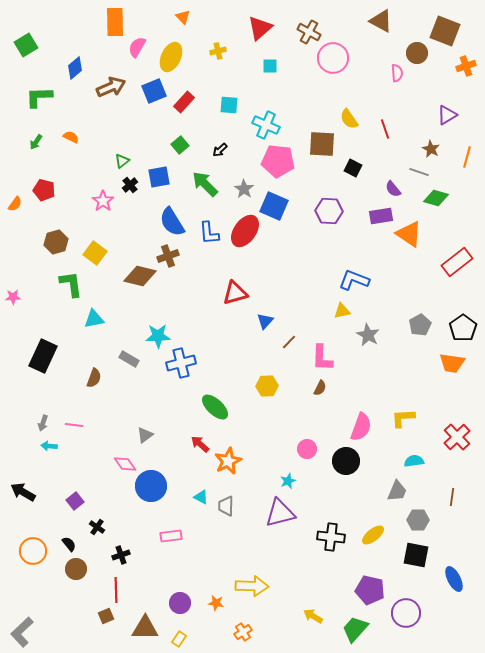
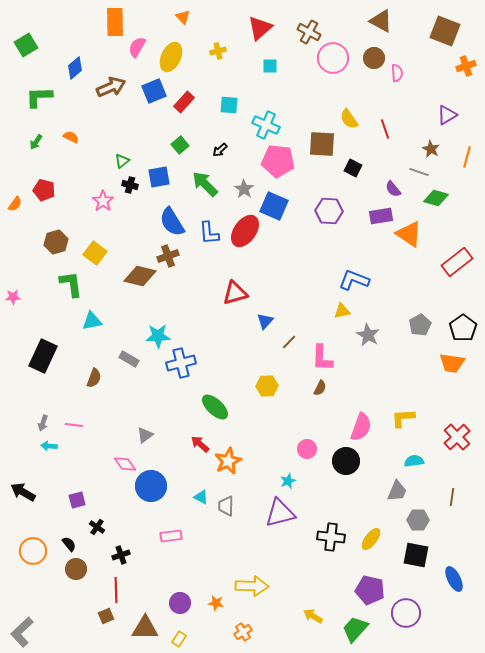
brown circle at (417, 53): moved 43 px left, 5 px down
black cross at (130, 185): rotated 35 degrees counterclockwise
cyan triangle at (94, 319): moved 2 px left, 2 px down
purple square at (75, 501): moved 2 px right, 1 px up; rotated 24 degrees clockwise
yellow ellipse at (373, 535): moved 2 px left, 4 px down; rotated 15 degrees counterclockwise
